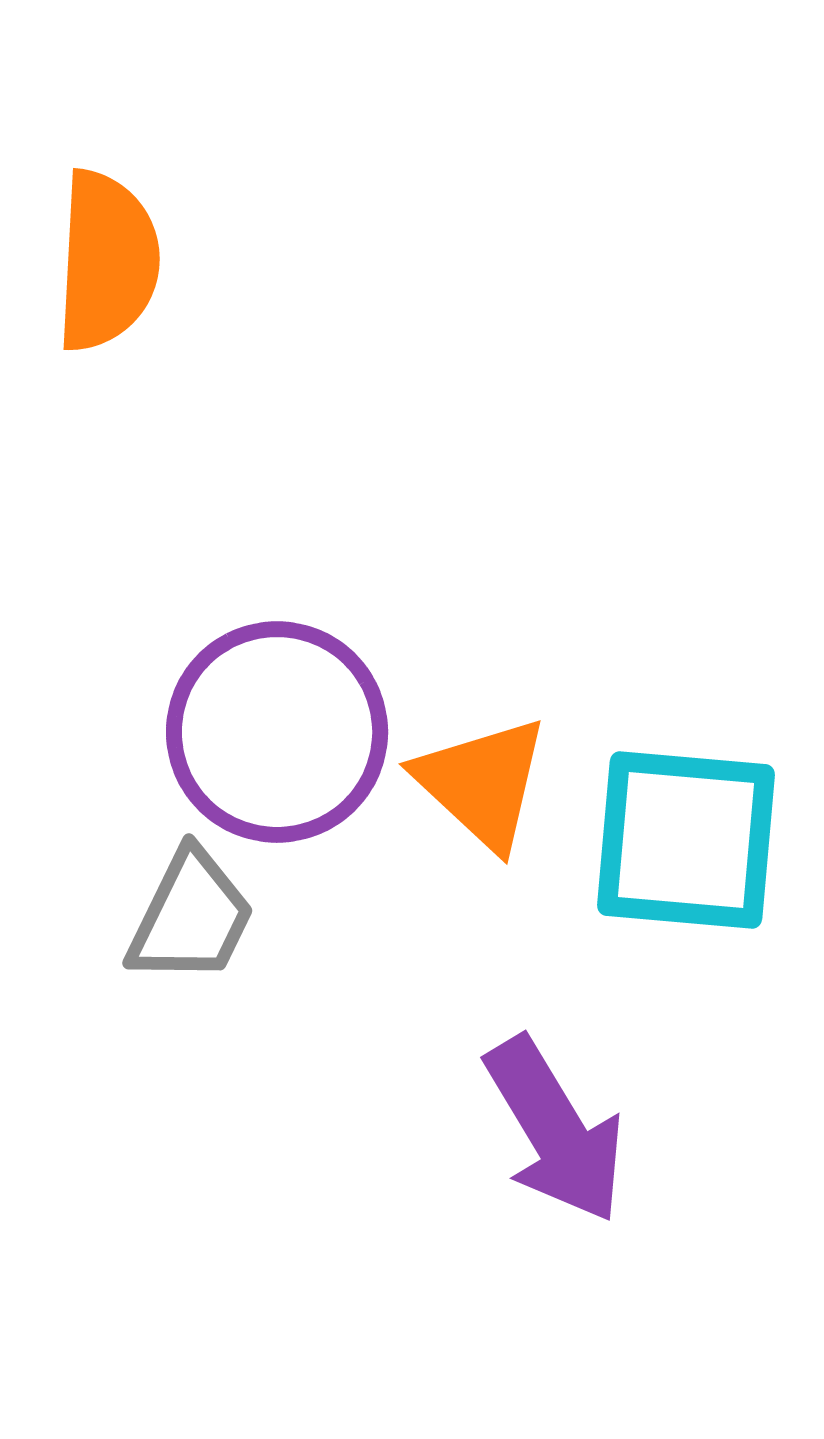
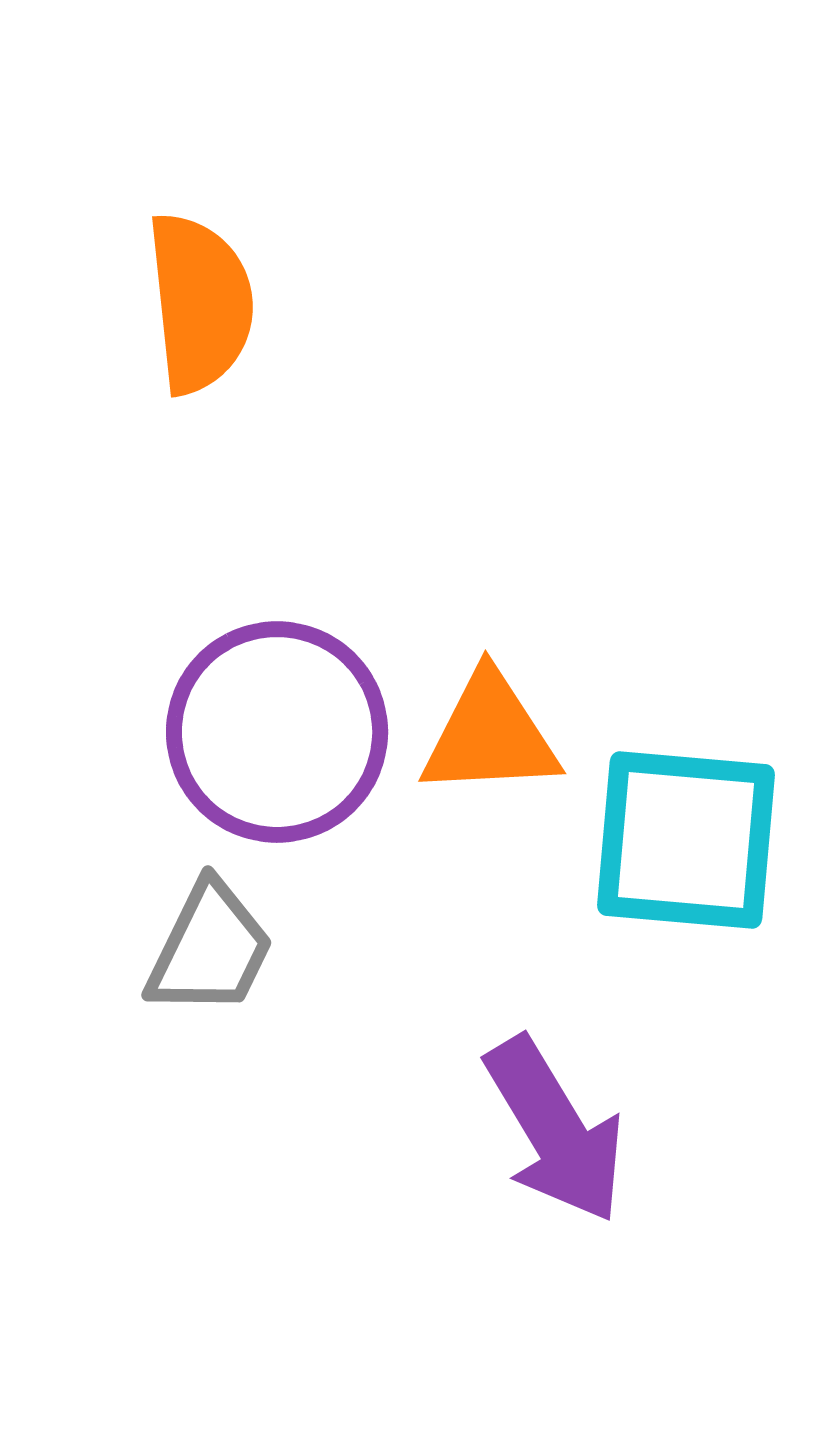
orange semicircle: moved 93 px right, 42 px down; rotated 9 degrees counterclockwise
orange triangle: moved 8 px right, 48 px up; rotated 46 degrees counterclockwise
gray trapezoid: moved 19 px right, 32 px down
